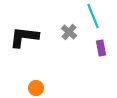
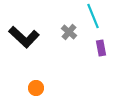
black L-shape: rotated 144 degrees counterclockwise
